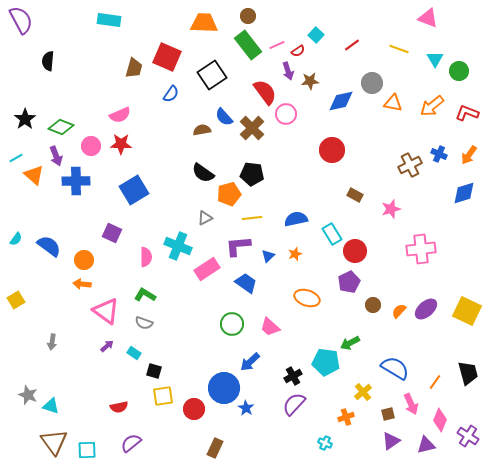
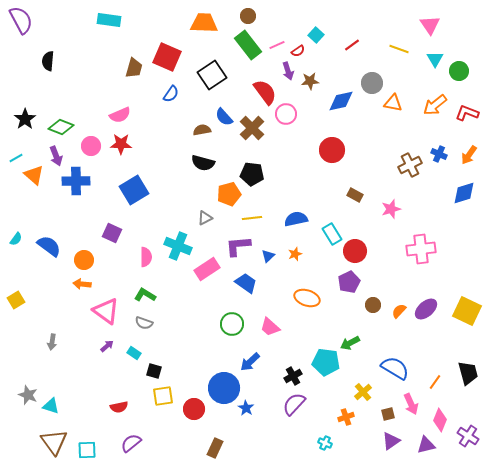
pink triangle at (428, 18): moved 2 px right, 7 px down; rotated 35 degrees clockwise
orange arrow at (432, 106): moved 3 px right, 1 px up
black semicircle at (203, 173): moved 10 px up; rotated 20 degrees counterclockwise
